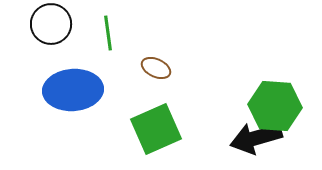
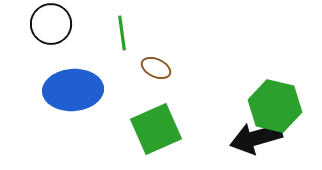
green line: moved 14 px right
green hexagon: rotated 9 degrees clockwise
